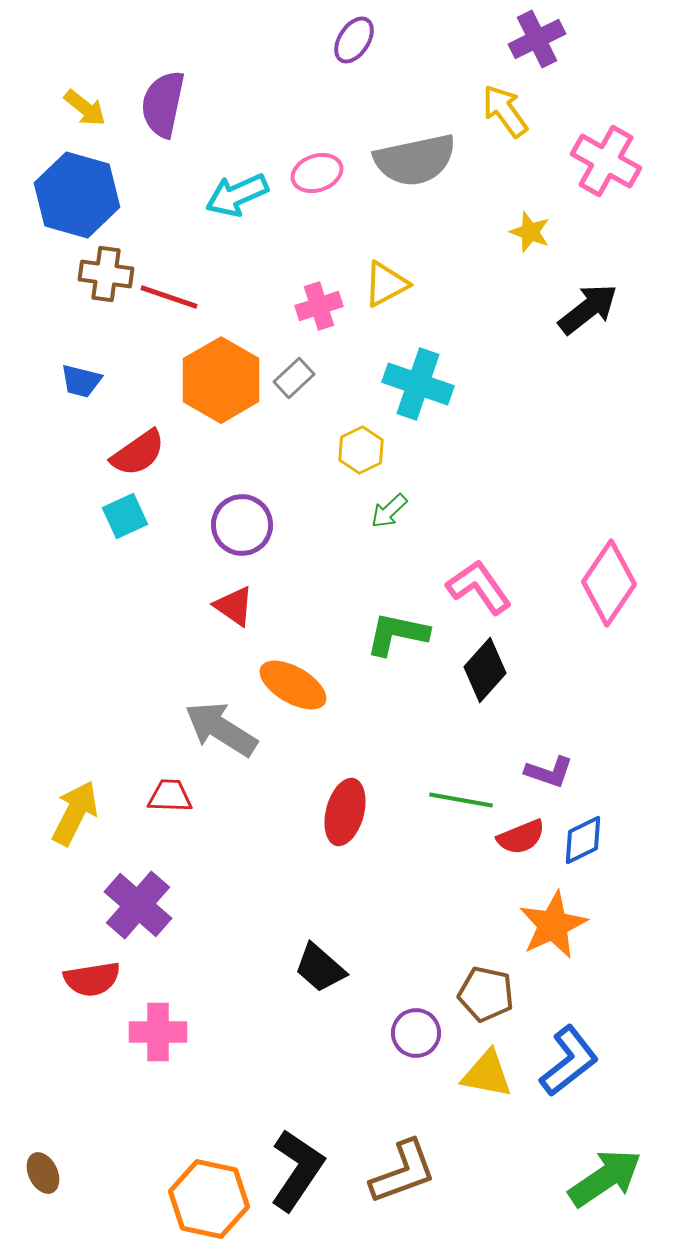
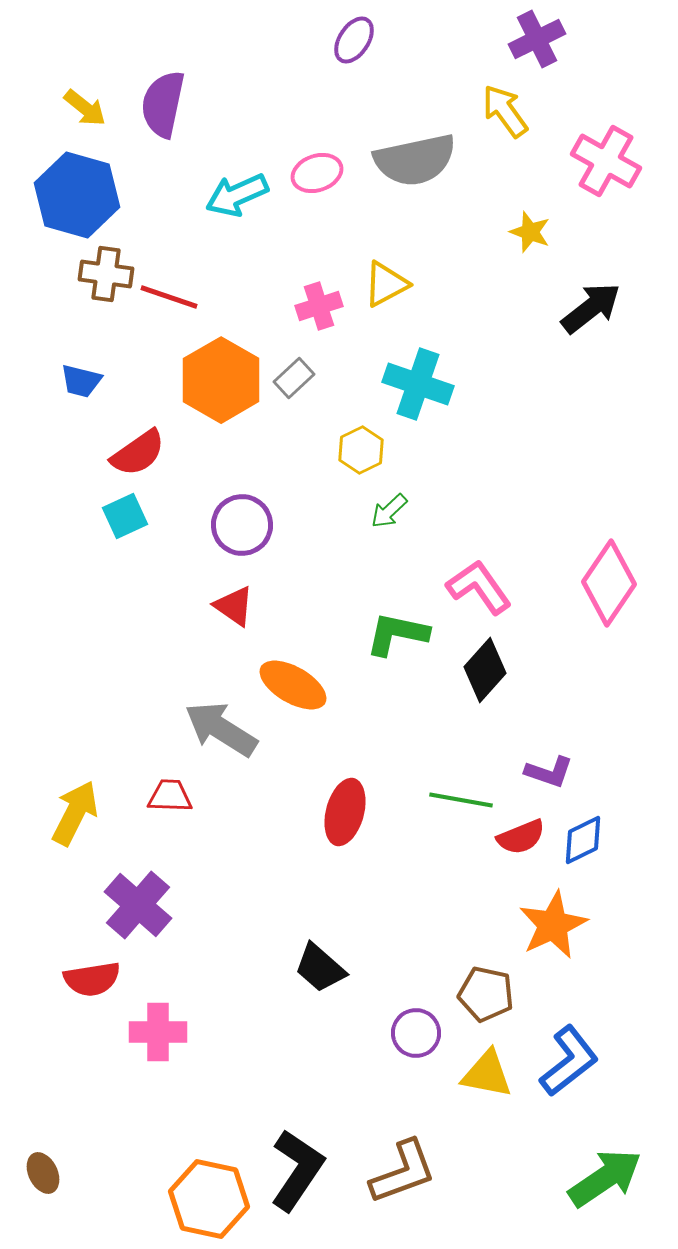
black arrow at (588, 309): moved 3 px right, 1 px up
